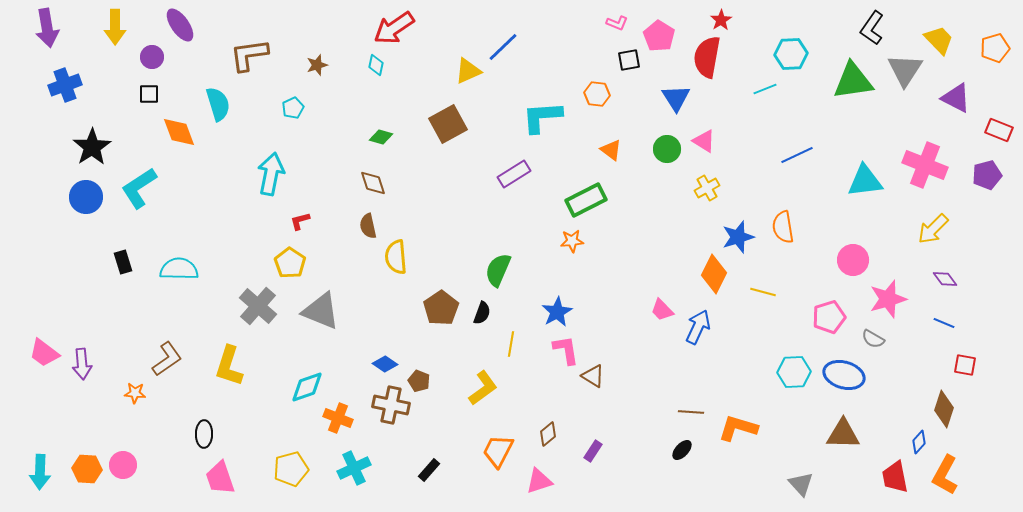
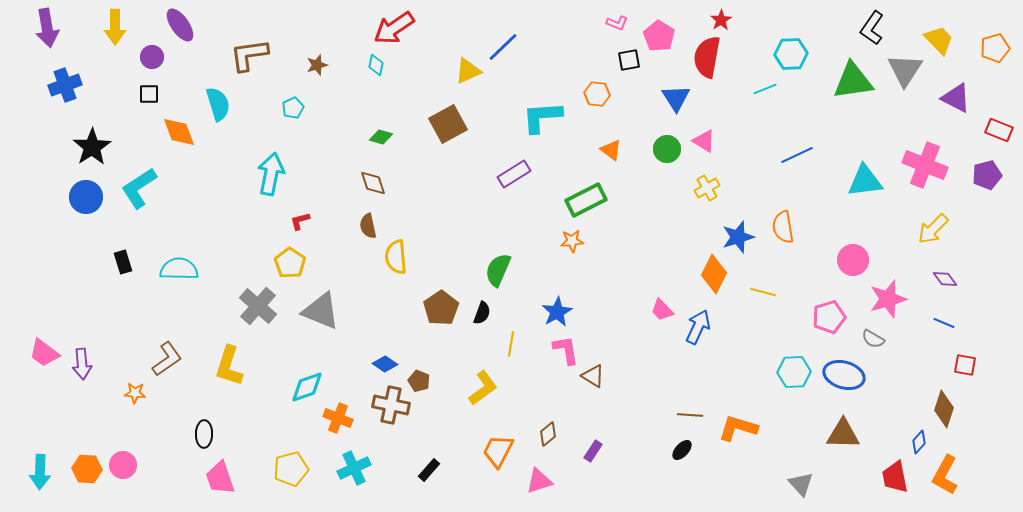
brown line at (691, 412): moved 1 px left, 3 px down
